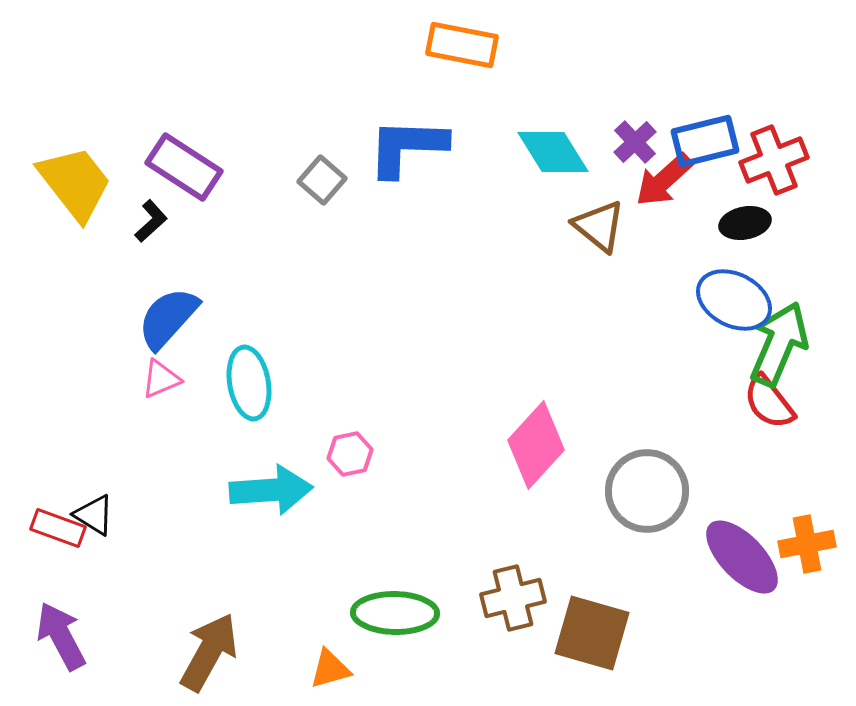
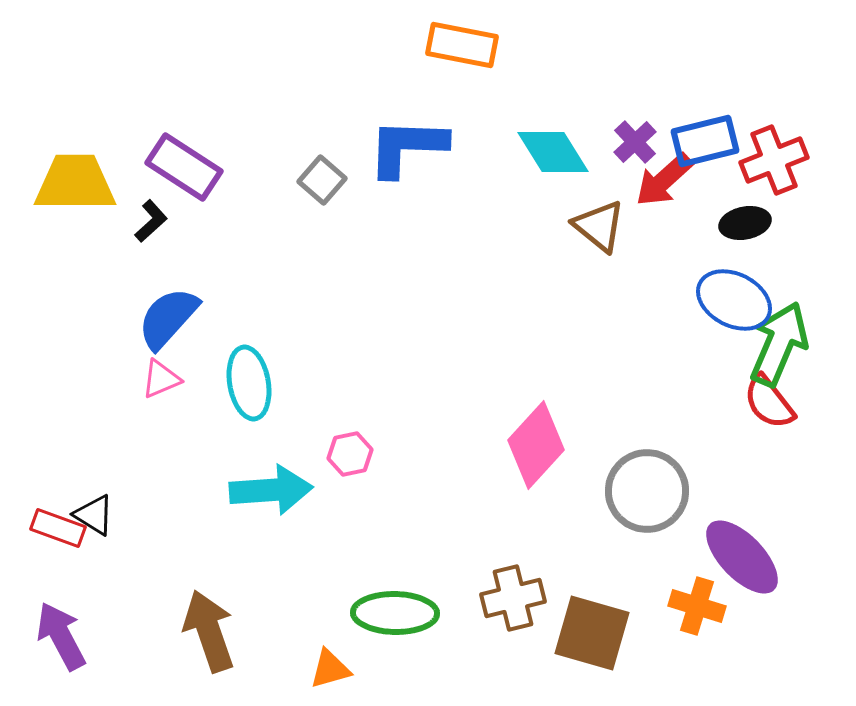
yellow trapezoid: rotated 52 degrees counterclockwise
orange cross: moved 110 px left, 62 px down; rotated 28 degrees clockwise
brown arrow: moved 21 px up; rotated 48 degrees counterclockwise
